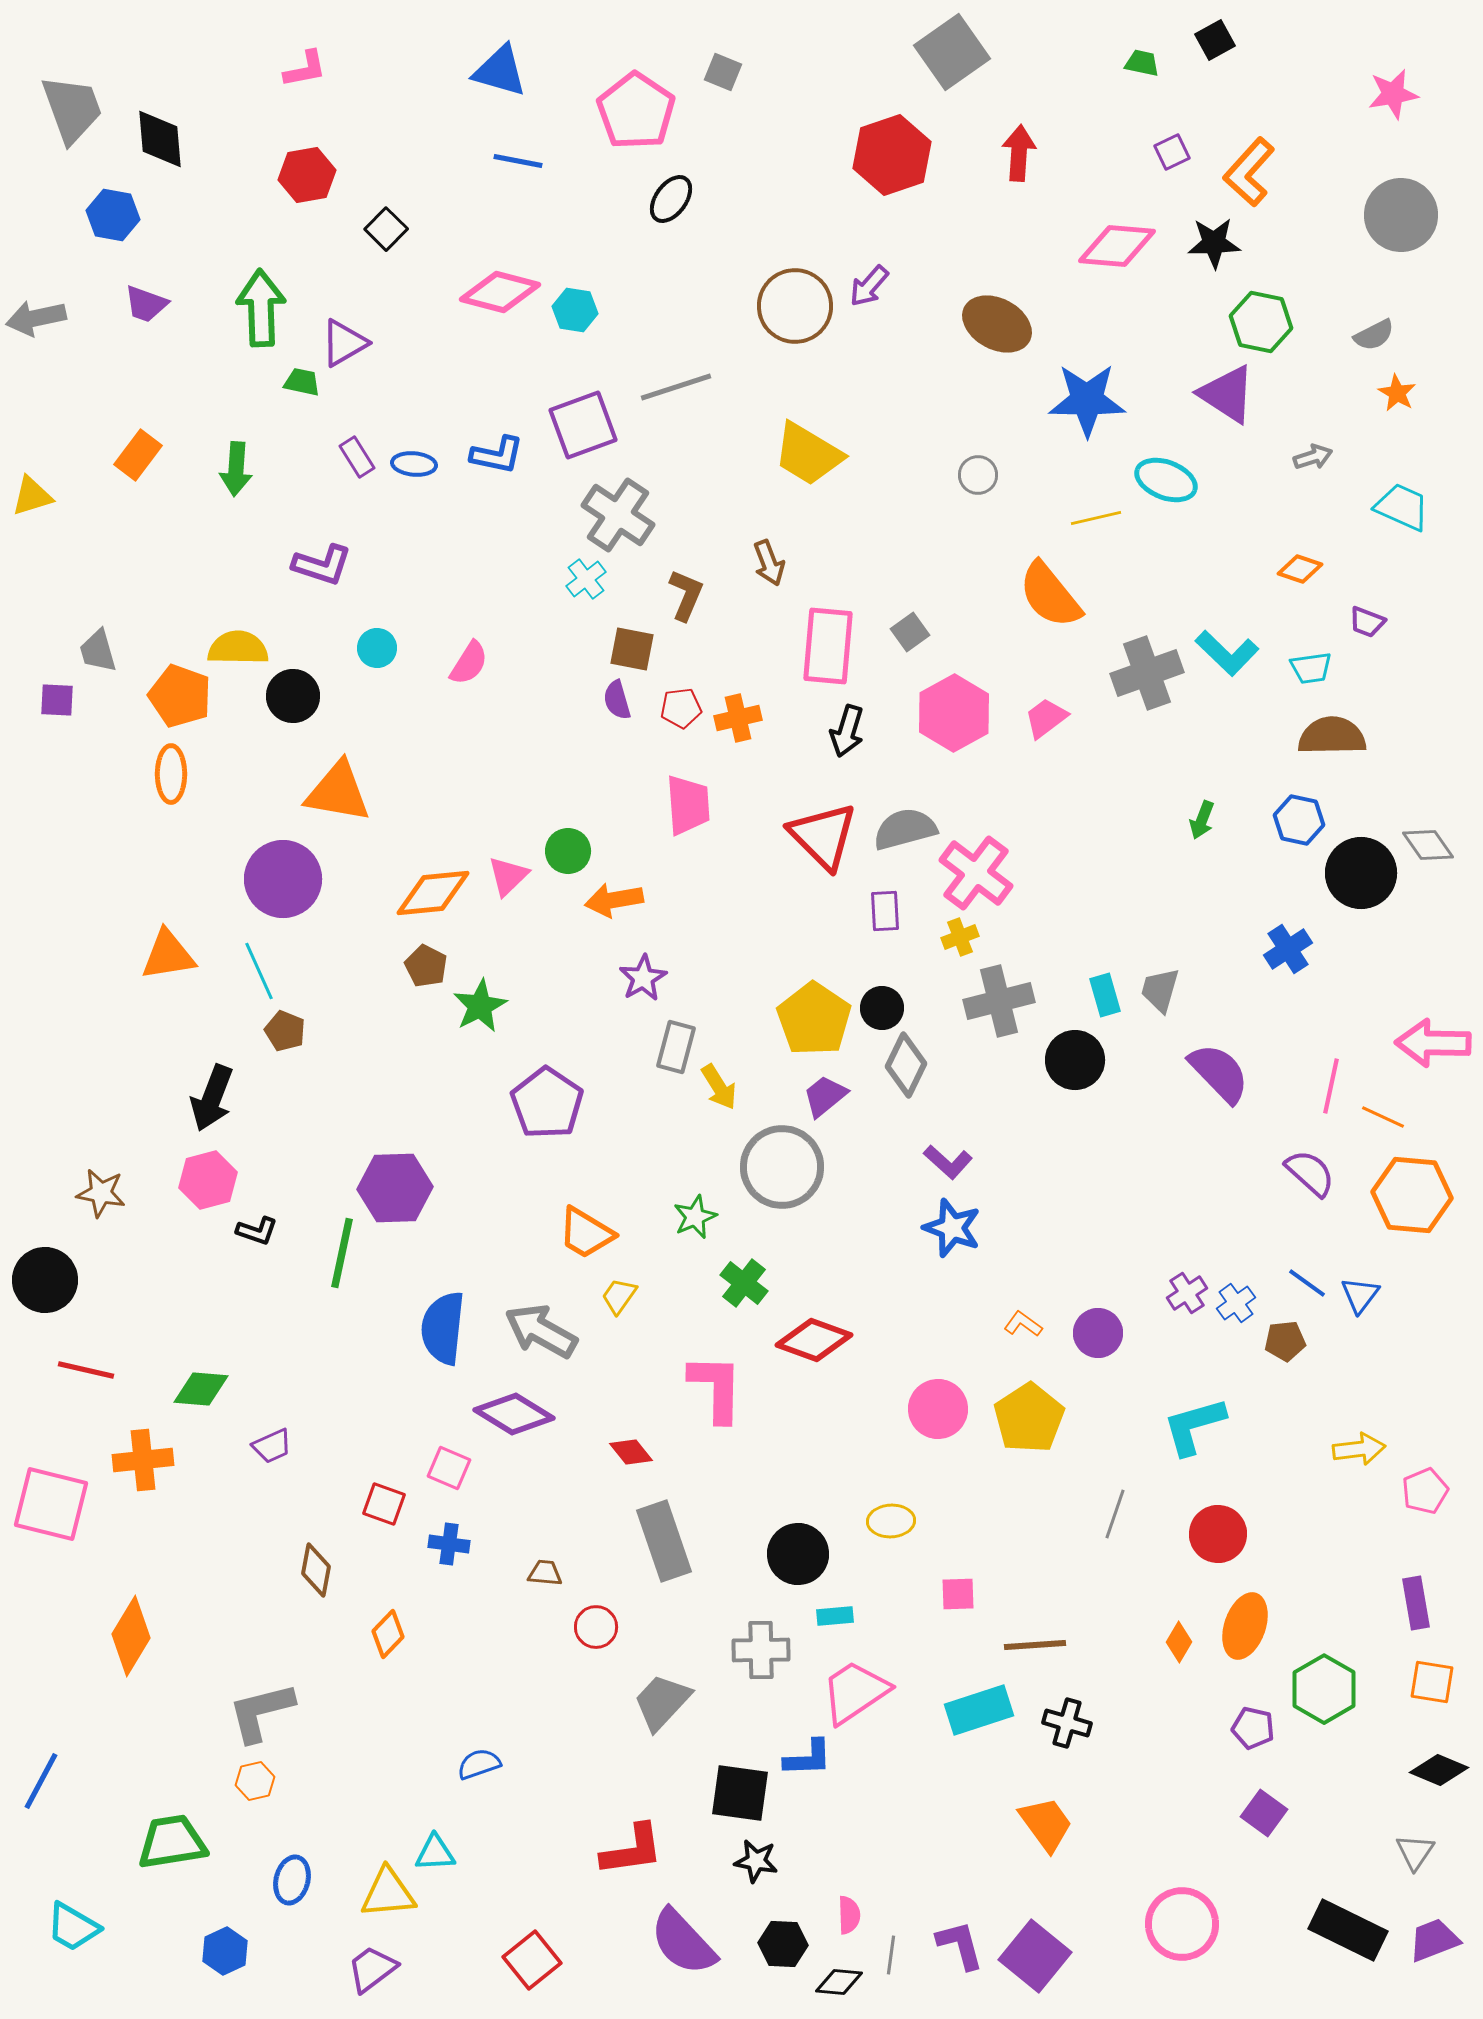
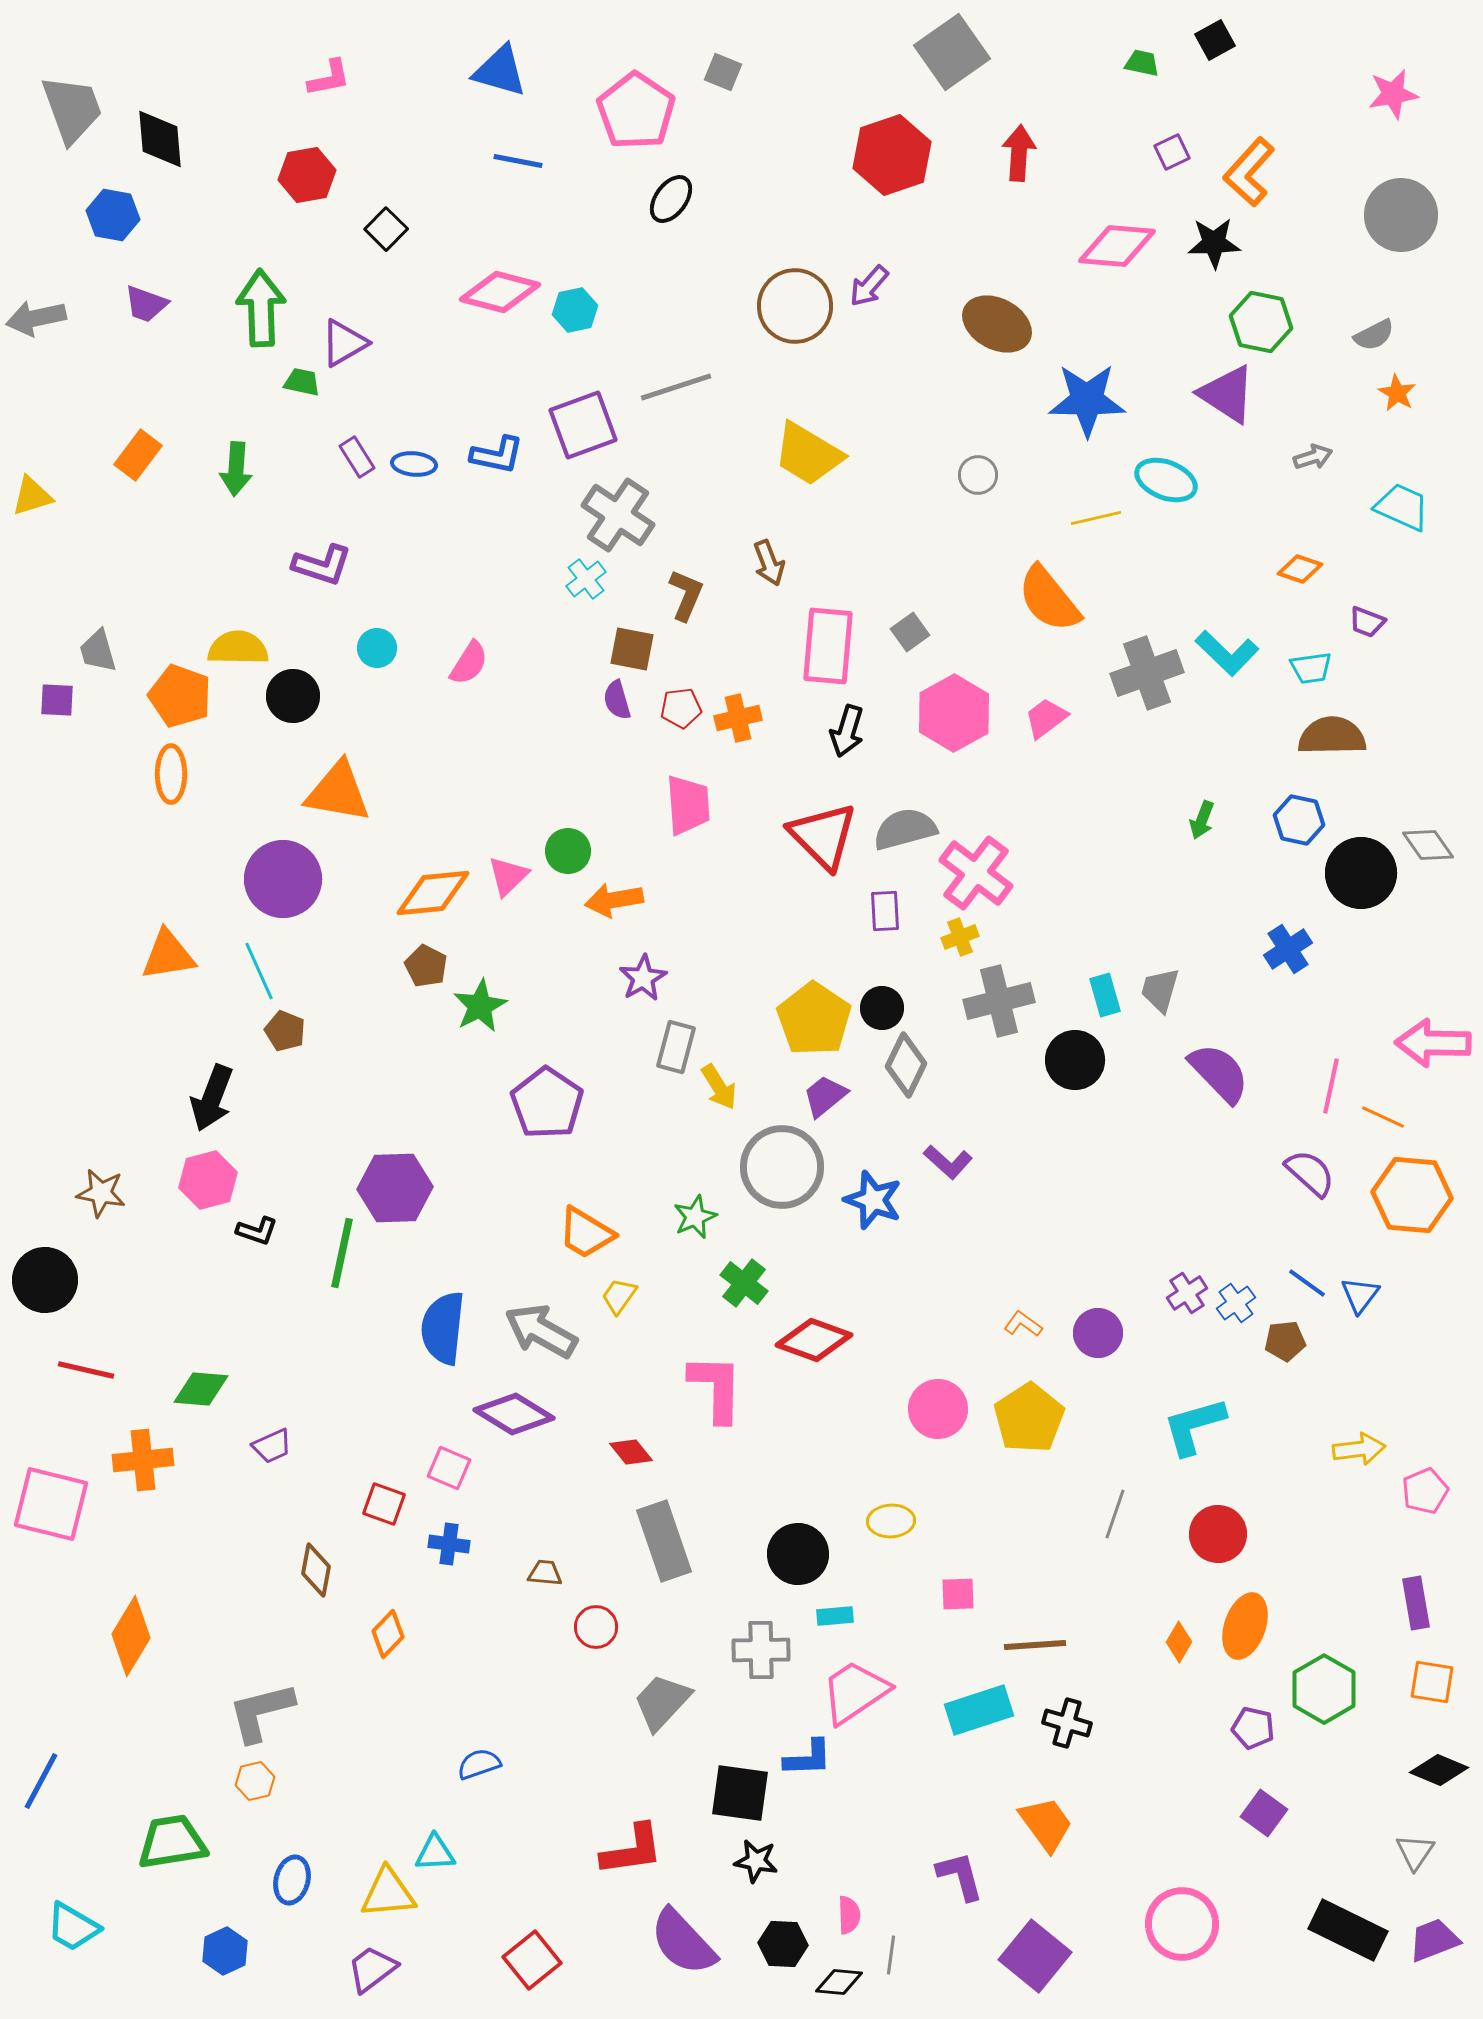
pink L-shape at (305, 69): moved 24 px right, 9 px down
cyan hexagon at (575, 310): rotated 21 degrees counterclockwise
orange semicircle at (1050, 595): moved 1 px left, 4 px down
blue star at (952, 1228): moved 79 px left, 28 px up
purple L-shape at (960, 1945): moved 69 px up
